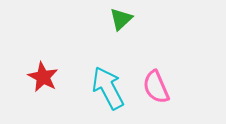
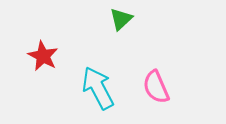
red star: moved 21 px up
cyan arrow: moved 10 px left
